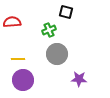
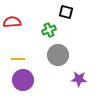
gray circle: moved 1 px right, 1 px down
